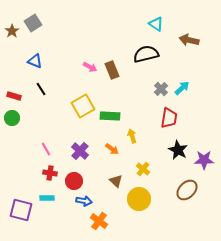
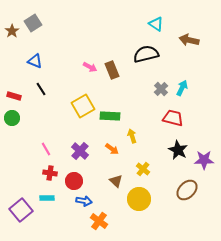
cyan arrow: rotated 21 degrees counterclockwise
red trapezoid: moved 4 px right; rotated 85 degrees counterclockwise
purple square: rotated 35 degrees clockwise
